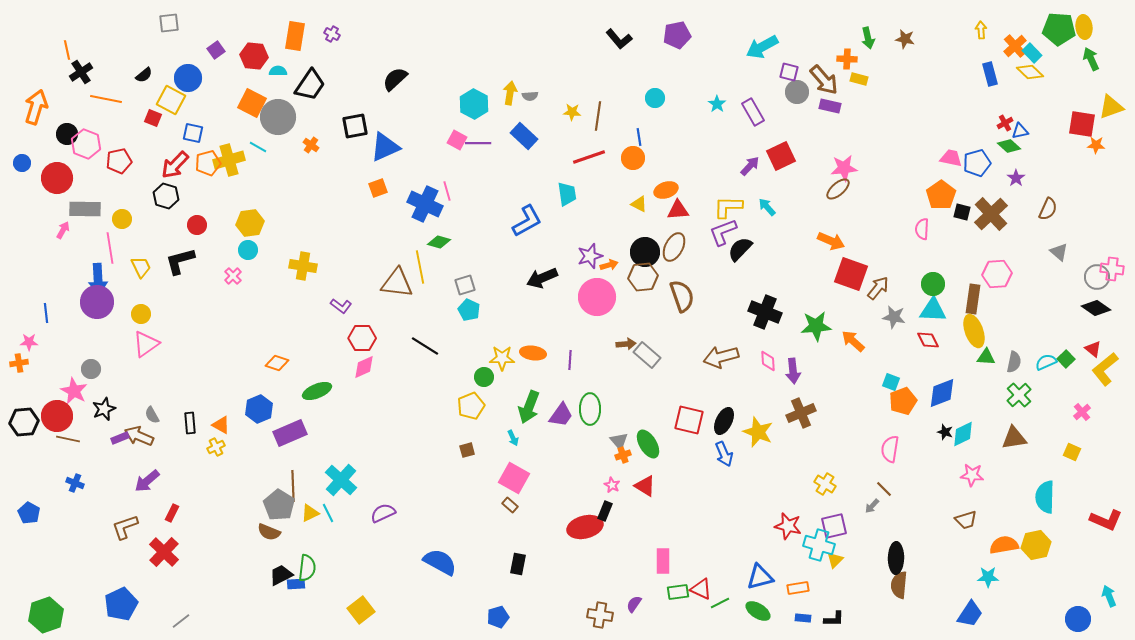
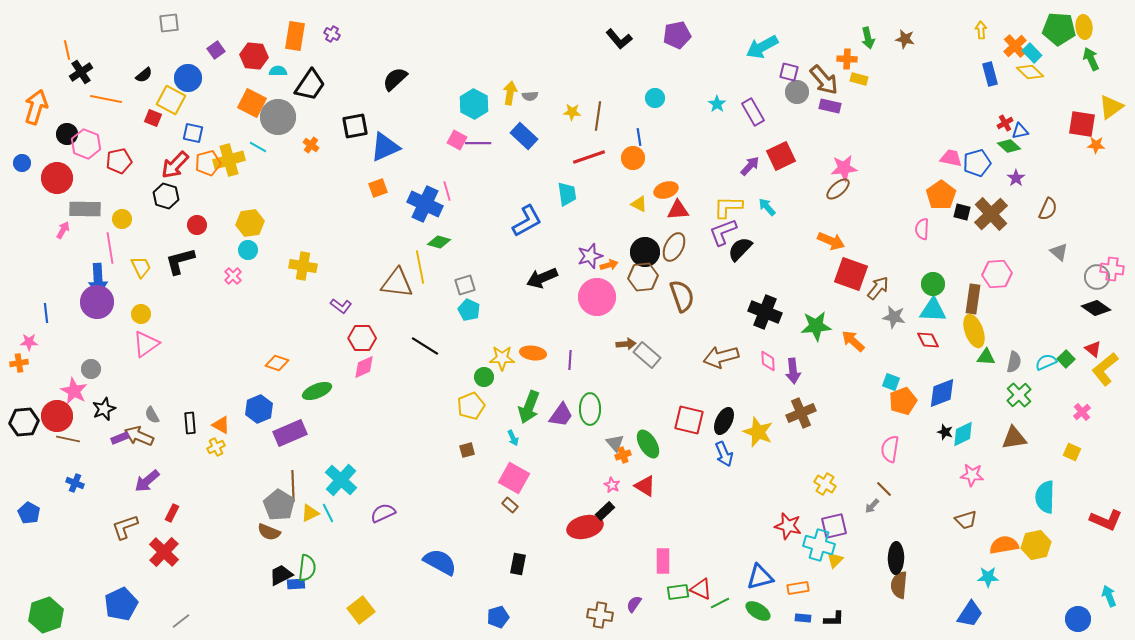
yellow triangle at (1111, 107): rotated 16 degrees counterclockwise
gray triangle at (619, 441): moved 4 px left, 2 px down
black rectangle at (605, 511): rotated 24 degrees clockwise
